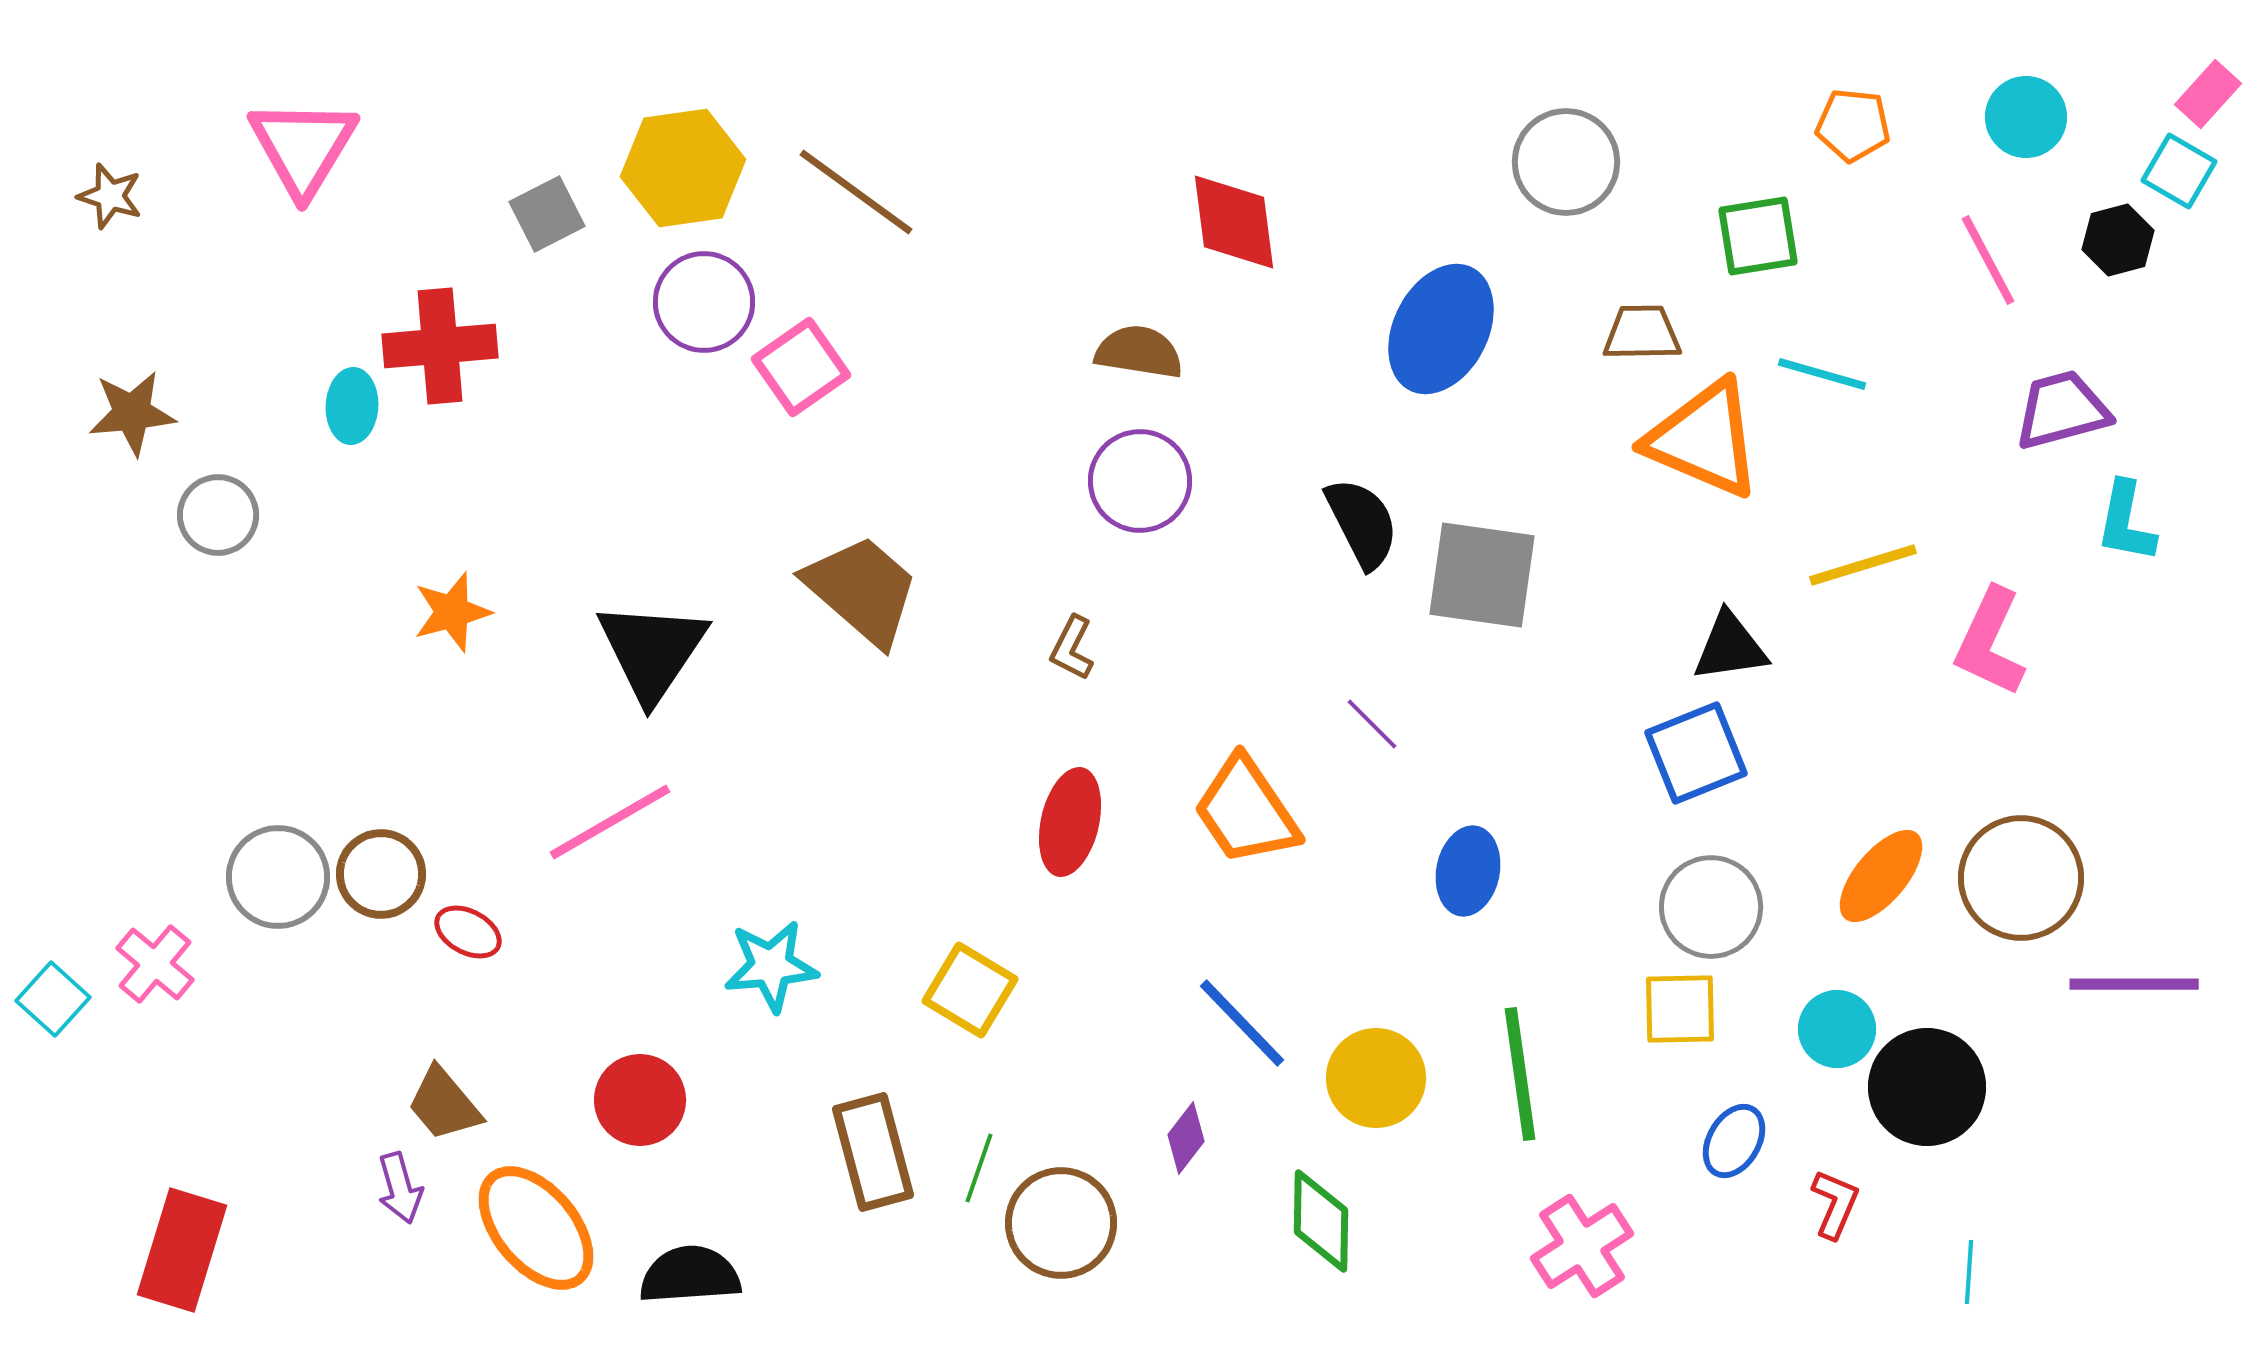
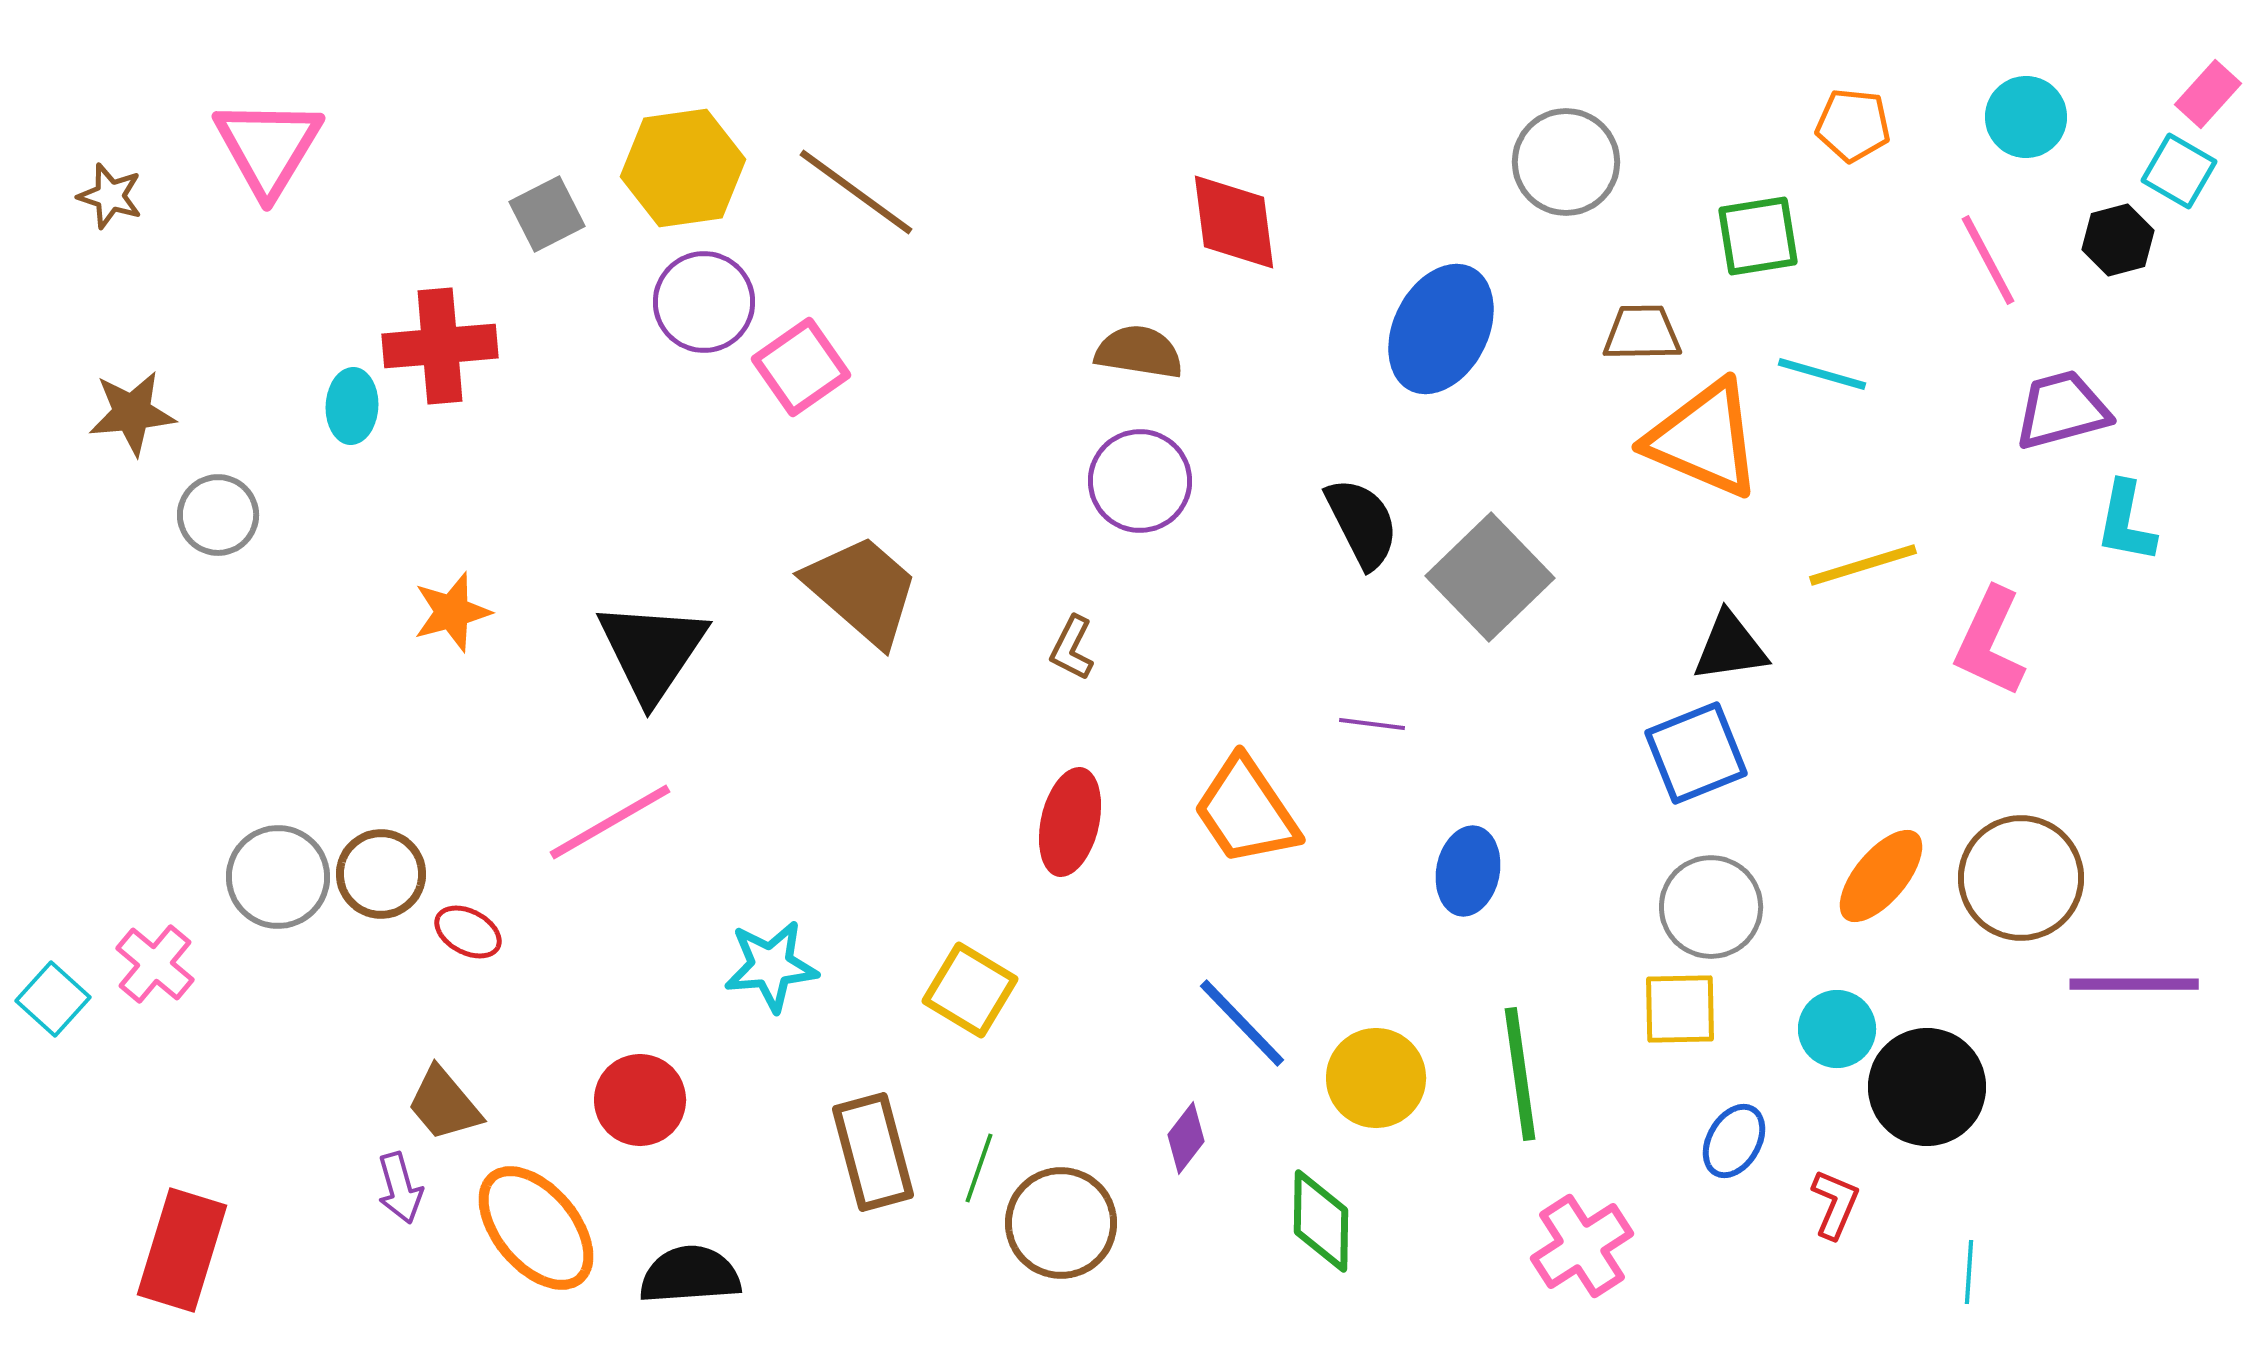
pink triangle at (303, 147): moved 35 px left
gray square at (1482, 575): moved 8 px right, 2 px down; rotated 38 degrees clockwise
purple line at (1372, 724): rotated 38 degrees counterclockwise
